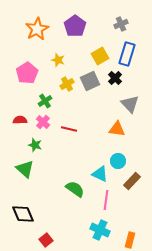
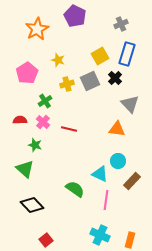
purple pentagon: moved 10 px up; rotated 10 degrees counterclockwise
yellow cross: rotated 16 degrees clockwise
black diamond: moved 9 px right, 9 px up; rotated 20 degrees counterclockwise
cyan cross: moved 5 px down
